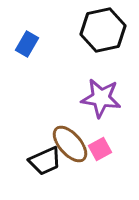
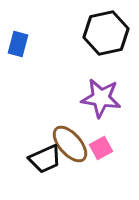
black hexagon: moved 3 px right, 3 px down
blue rectangle: moved 9 px left; rotated 15 degrees counterclockwise
pink square: moved 1 px right, 1 px up
black trapezoid: moved 2 px up
